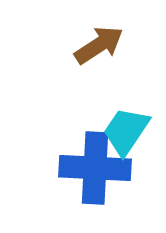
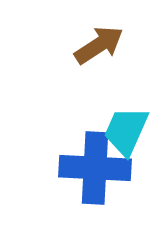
cyan trapezoid: rotated 10 degrees counterclockwise
